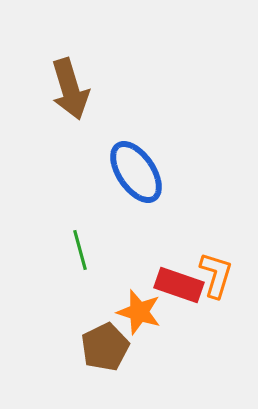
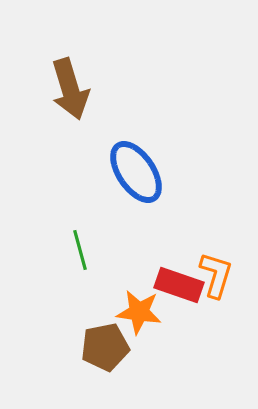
orange star: rotated 9 degrees counterclockwise
brown pentagon: rotated 15 degrees clockwise
